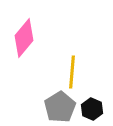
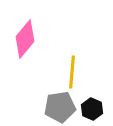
pink diamond: moved 1 px right, 1 px down
gray pentagon: rotated 24 degrees clockwise
